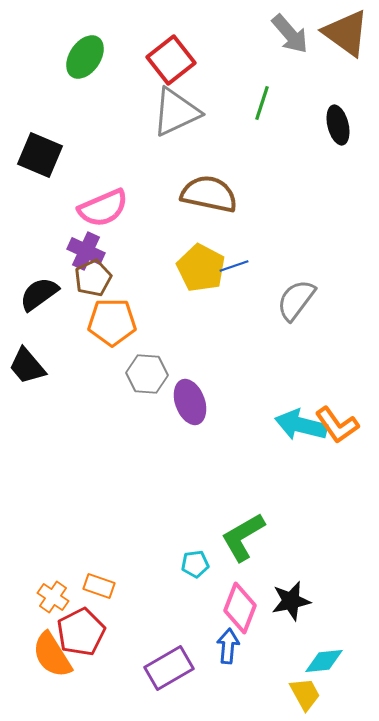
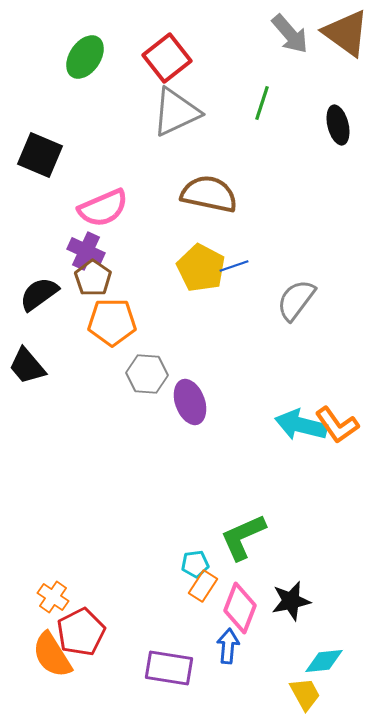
red square: moved 4 px left, 2 px up
brown pentagon: rotated 12 degrees counterclockwise
green L-shape: rotated 6 degrees clockwise
orange rectangle: moved 104 px right; rotated 76 degrees counterclockwise
purple rectangle: rotated 39 degrees clockwise
